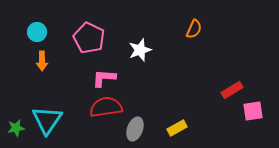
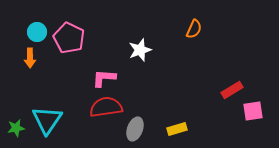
pink pentagon: moved 20 px left
orange arrow: moved 12 px left, 3 px up
yellow rectangle: moved 1 px down; rotated 12 degrees clockwise
